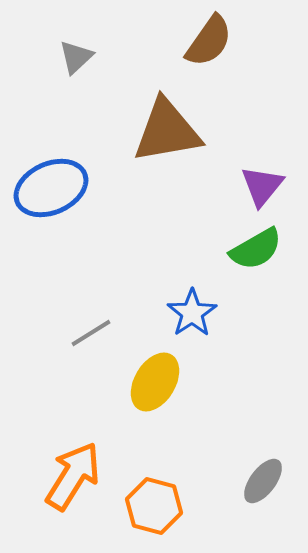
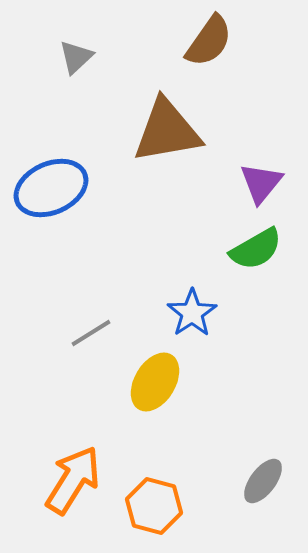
purple triangle: moved 1 px left, 3 px up
orange arrow: moved 4 px down
